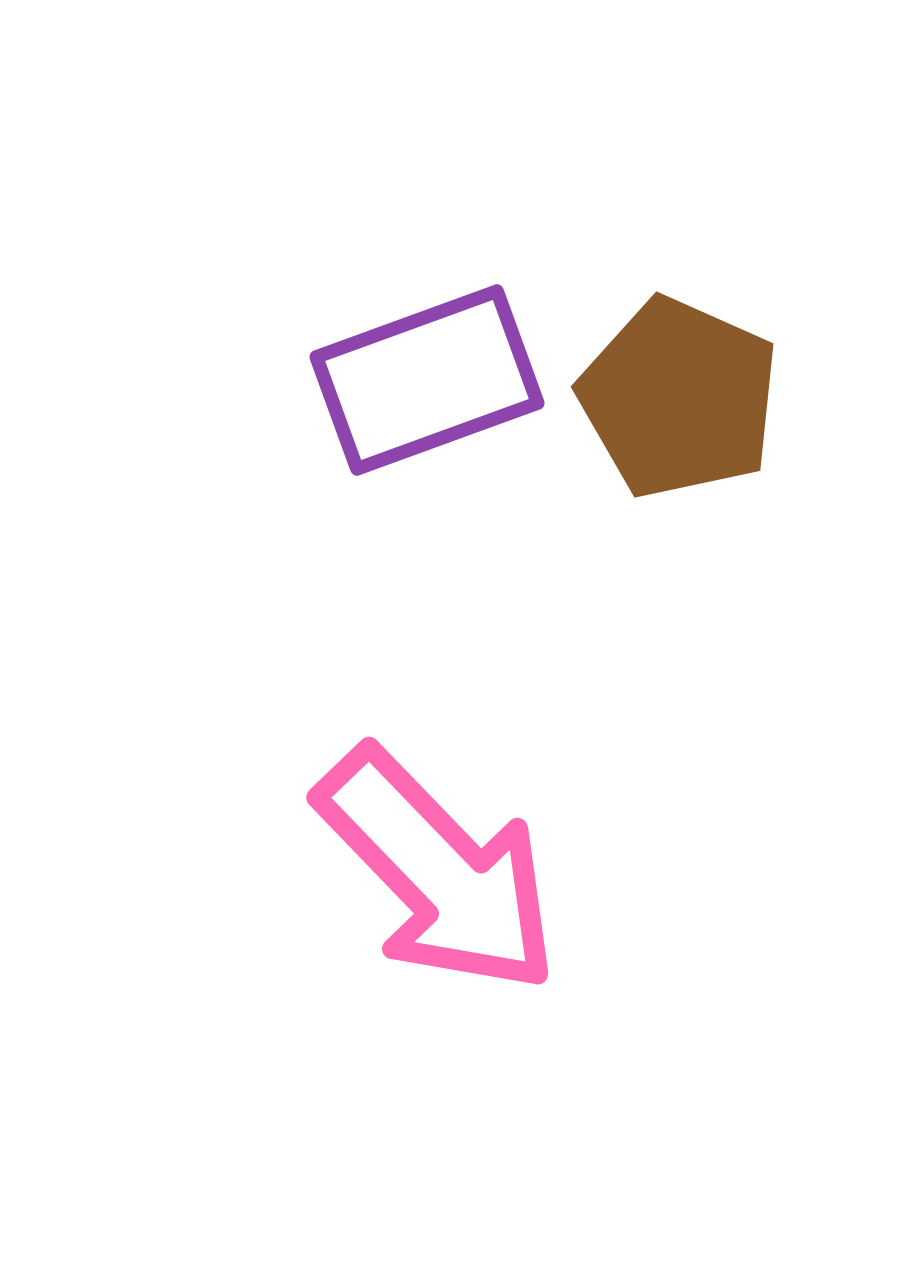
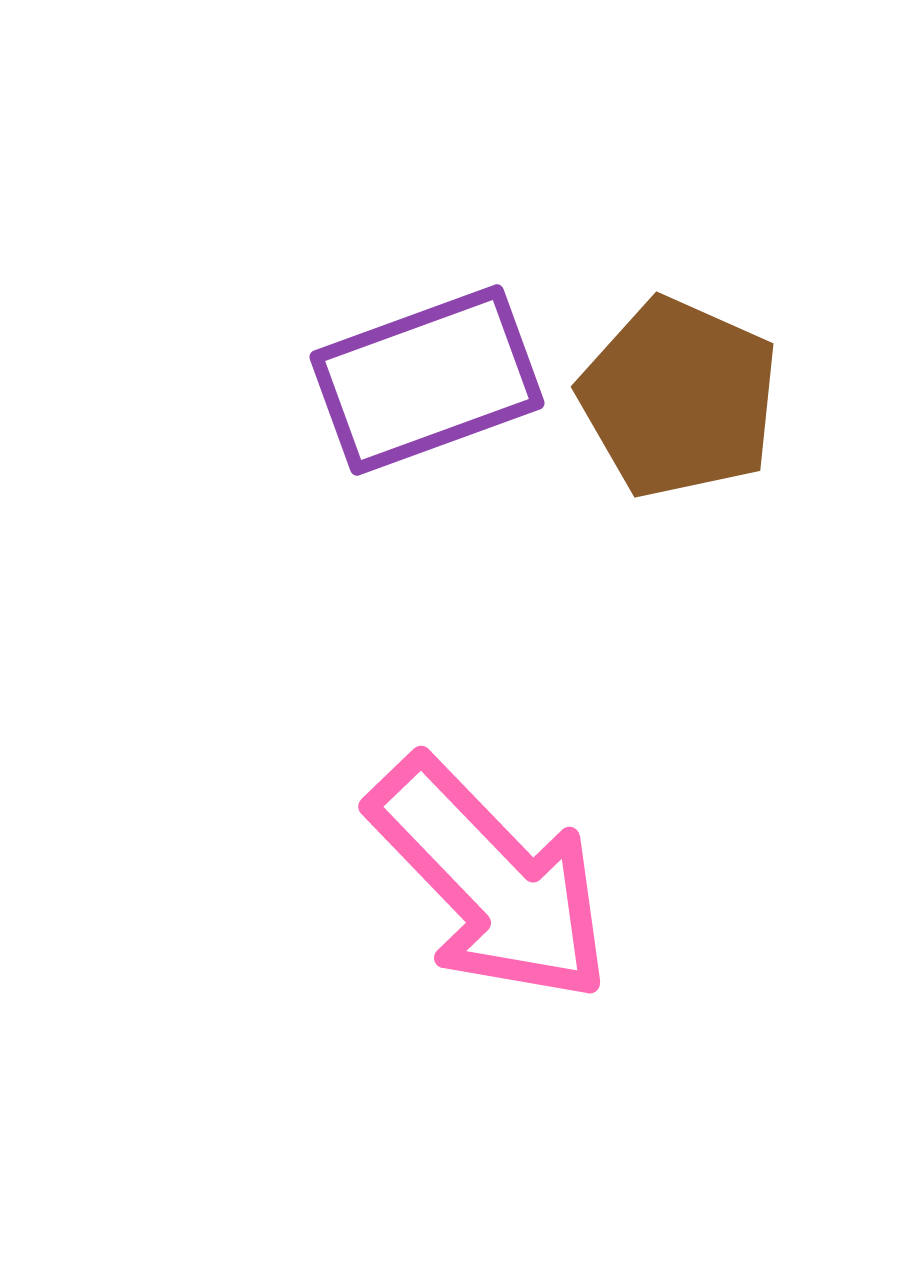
pink arrow: moved 52 px right, 9 px down
